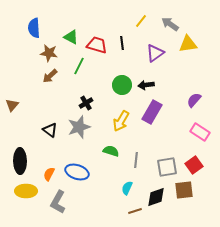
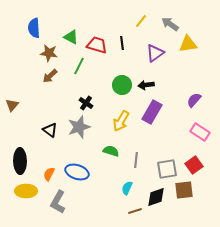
black cross: rotated 24 degrees counterclockwise
gray square: moved 2 px down
